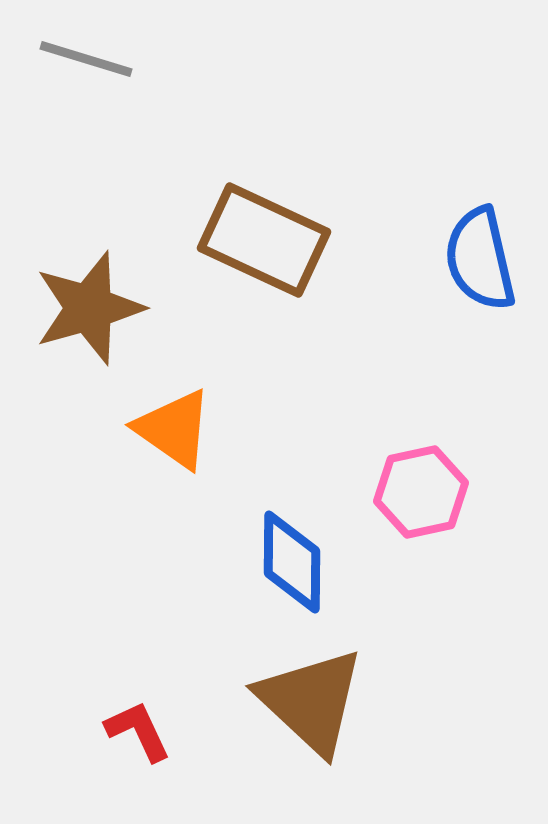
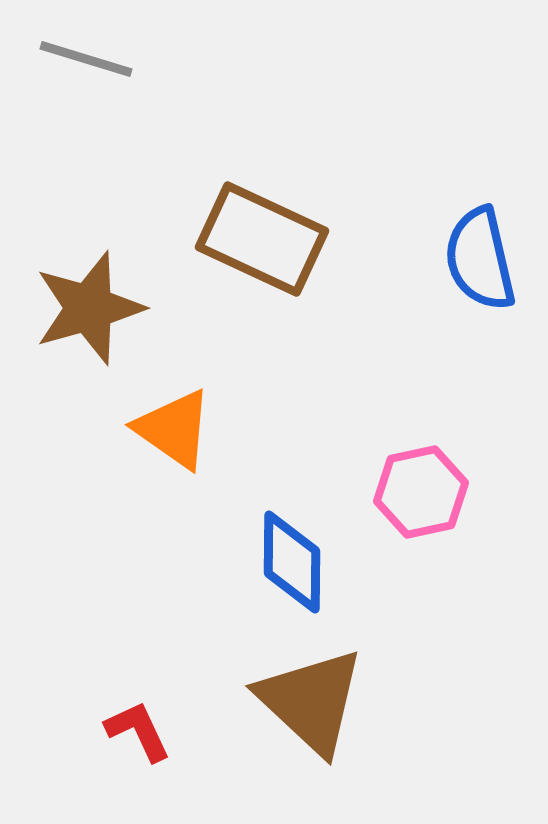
brown rectangle: moved 2 px left, 1 px up
